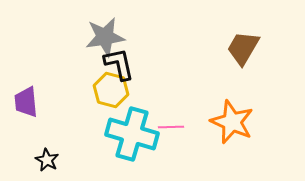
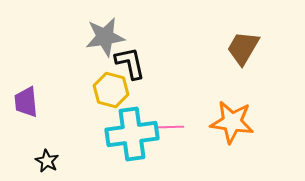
black L-shape: moved 11 px right, 1 px up
orange star: rotated 15 degrees counterclockwise
cyan cross: rotated 24 degrees counterclockwise
black star: moved 1 px down
